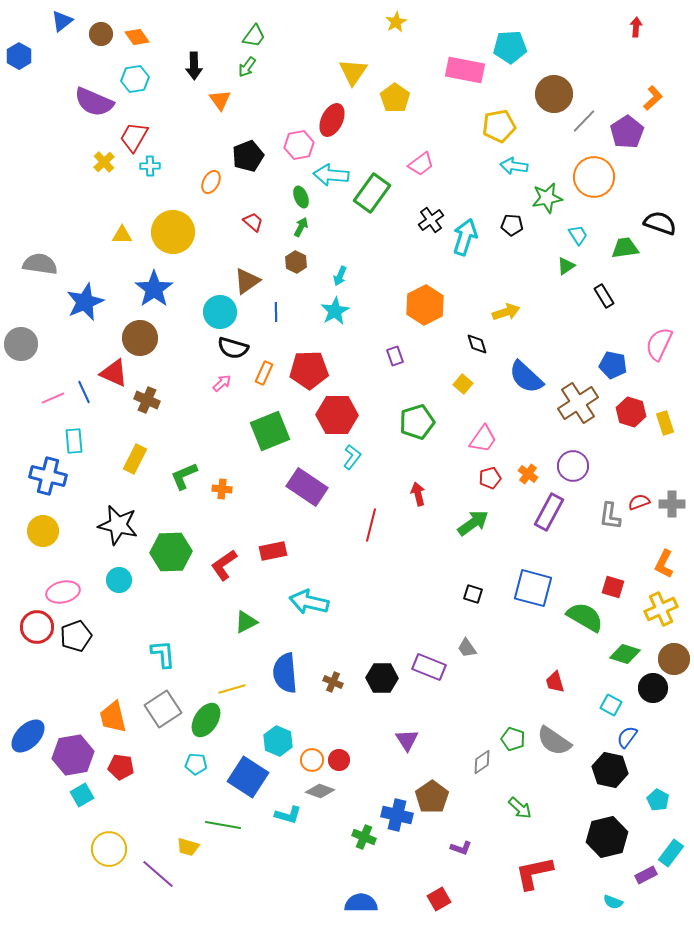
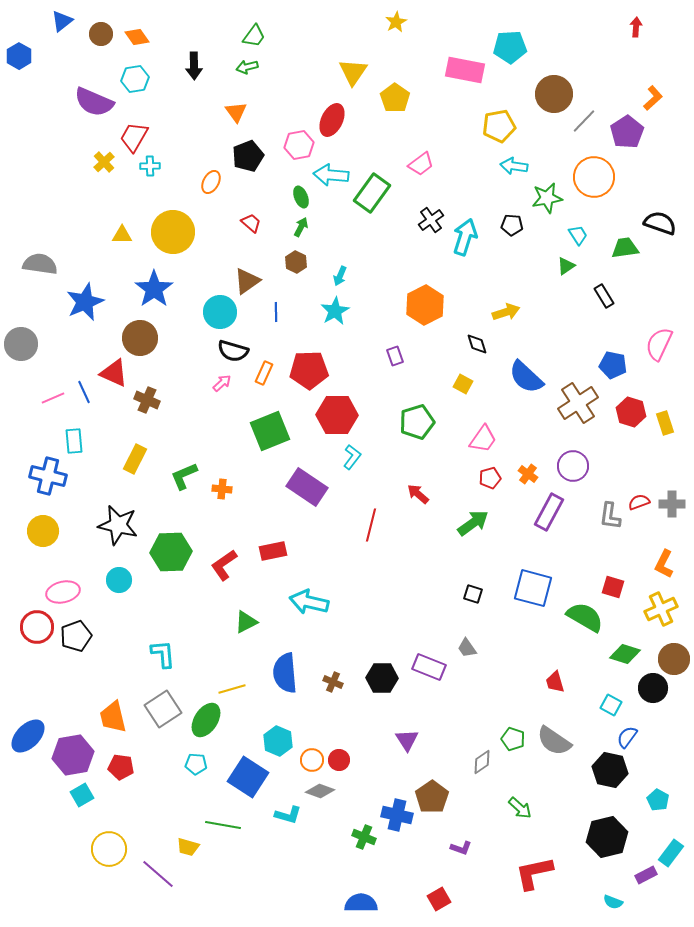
green arrow at (247, 67): rotated 40 degrees clockwise
orange triangle at (220, 100): moved 16 px right, 12 px down
red trapezoid at (253, 222): moved 2 px left, 1 px down
black semicircle at (233, 348): moved 3 px down
yellow square at (463, 384): rotated 12 degrees counterclockwise
red arrow at (418, 494): rotated 35 degrees counterclockwise
